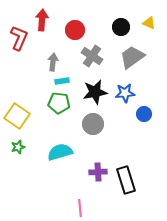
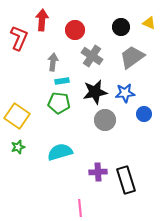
gray circle: moved 12 px right, 4 px up
